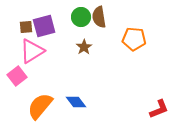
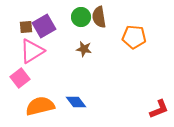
purple square: rotated 15 degrees counterclockwise
orange pentagon: moved 2 px up
brown star: moved 2 px down; rotated 28 degrees counterclockwise
pink square: moved 3 px right, 2 px down
orange semicircle: rotated 36 degrees clockwise
